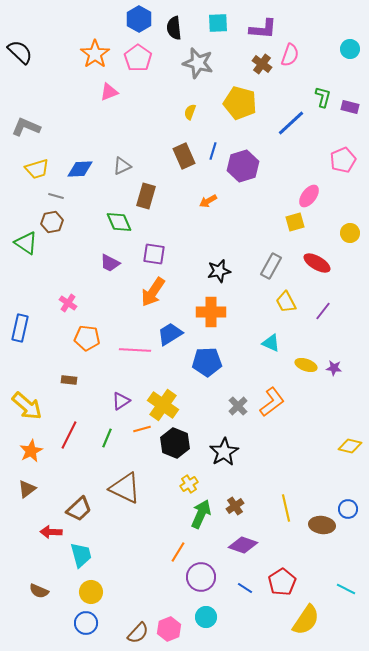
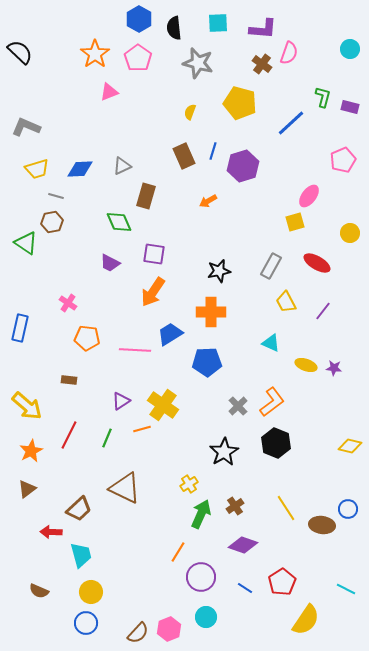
pink semicircle at (290, 55): moved 1 px left, 2 px up
black hexagon at (175, 443): moved 101 px right
yellow line at (286, 508): rotated 20 degrees counterclockwise
